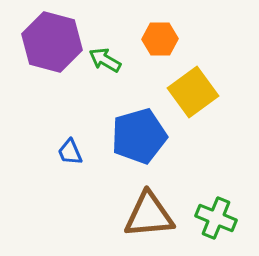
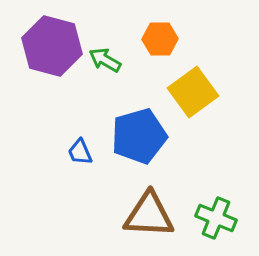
purple hexagon: moved 4 px down
blue trapezoid: moved 10 px right
brown triangle: rotated 8 degrees clockwise
